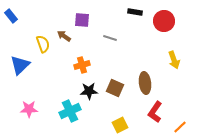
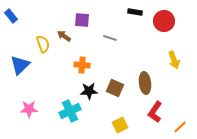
orange cross: rotated 21 degrees clockwise
